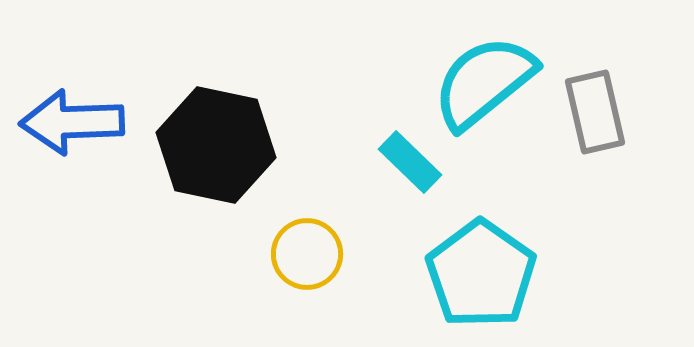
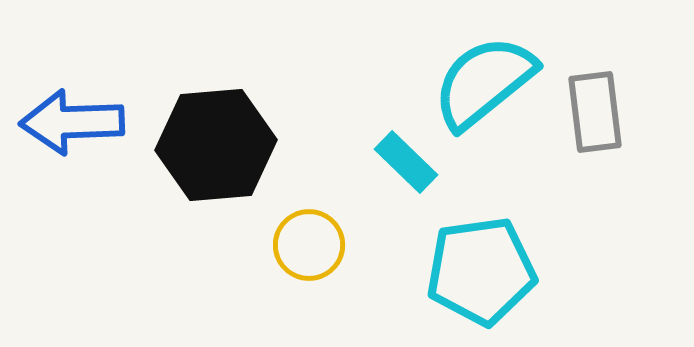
gray rectangle: rotated 6 degrees clockwise
black hexagon: rotated 17 degrees counterclockwise
cyan rectangle: moved 4 px left
yellow circle: moved 2 px right, 9 px up
cyan pentagon: moved 3 px up; rotated 29 degrees clockwise
